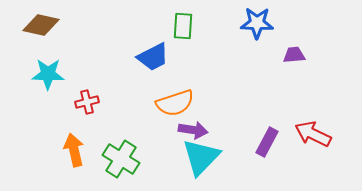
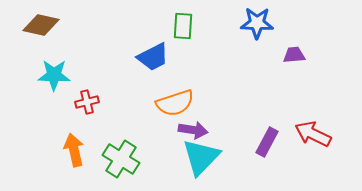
cyan star: moved 6 px right, 1 px down
